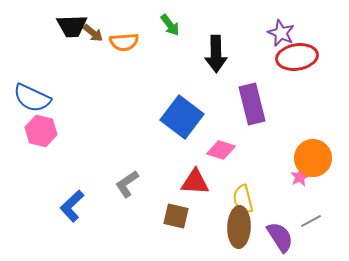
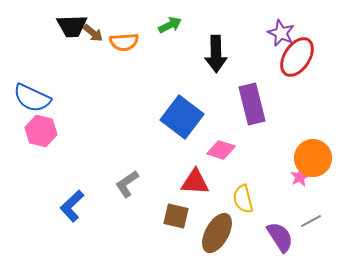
green arrow: rotated 80 degrees counterclockwise
red ellipse: rotated 48 degrees counterclockwise
brown ellipse: moved 22 px left, 6 px down; rotated 27 degrees clockwise
